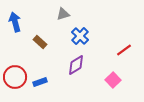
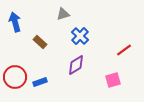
pink square: rotated 28 degrees clockwise
